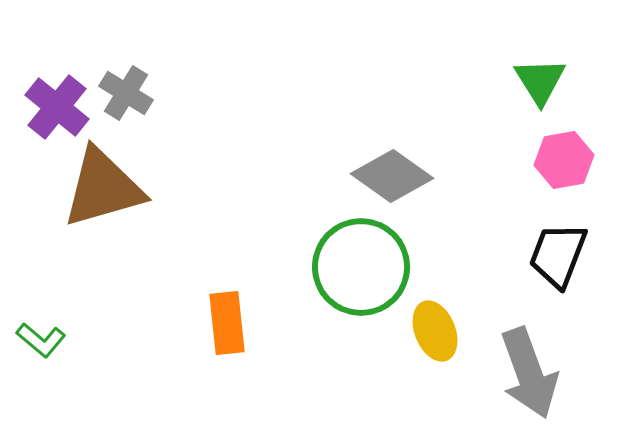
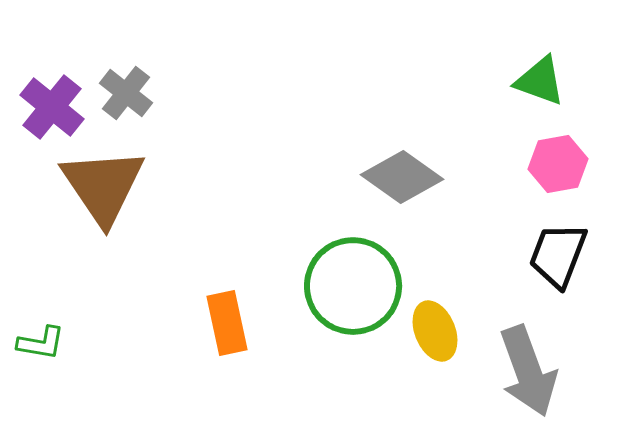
green triangle: rotated 38 degrees counterclockwise
gray cross: rotated 6 degrees clockwise
purple cross: moved 5 px left
pink hexagon: moved 6 px left, 4 px down
gray diamond: moved 10 px right, 1 px down
brown triangle: moved 2 px up; rotated 48 degrees counterclockwise
green circle: moved 8 px left, 19 px down
orange rectangle: rotated 6 degrees counterclockwise
green L-shape: moved 3 px down; rotated 30 degrees counterclockwise
gray arrow: moved 1 px left, 2 px up
